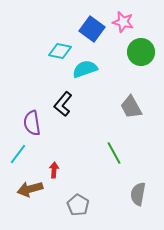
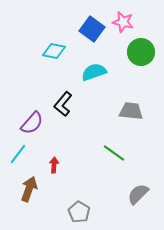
cyan diamond: moved 6 px left
cyan semicircle: moved 9 px right, 3 px down
gray trapezoid: moved 4 px down; rotated 125 degrees clockwise
purple semicircle: rotated 130 degrees counterclockwise
green line: rotated 25 degrees counterclockwise
red arrow: moved 5 px up
brown arrow: moved 1 px left; rotated 125 degrees clockwise
gray semicircle: rotated 35 degrees clockwise
gray pentagon: moved 1 px right, 7 px down
